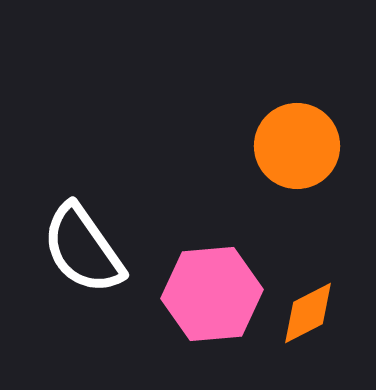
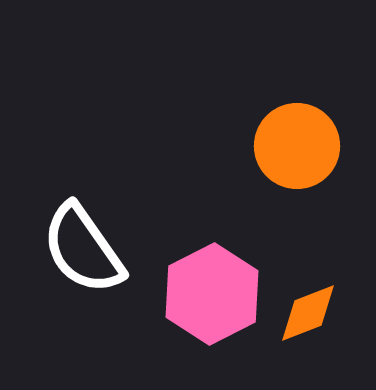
pink hexagon: rotated 22 degrees counterclockwise
orange diamond: rotated 6 degrees clockwise
